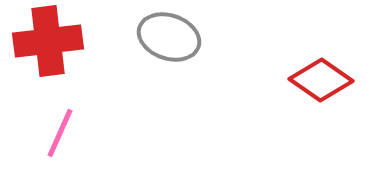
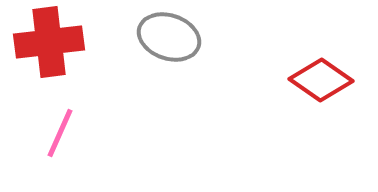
red cross: moved 1 px right, 1 px down
